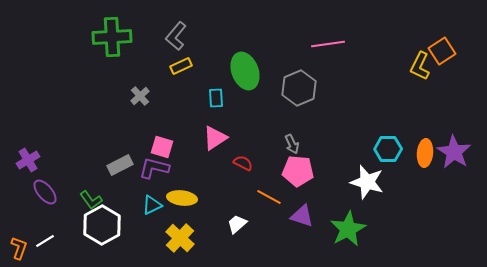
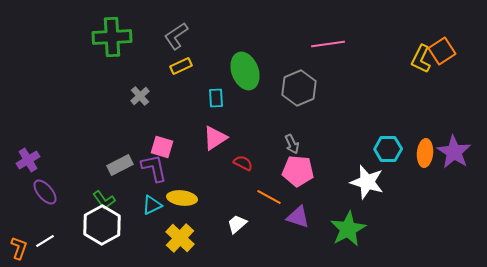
gray L-shape: rotated 16 degrees clockwise
yellow L-shape: moved 1 px right, 7 px up
purple L-shape: rotated 64 degrees clockwise
green L-shape: moved 13 px right
purple triangle: moved 4 px left, 1 px down
